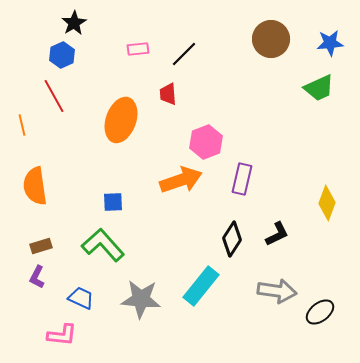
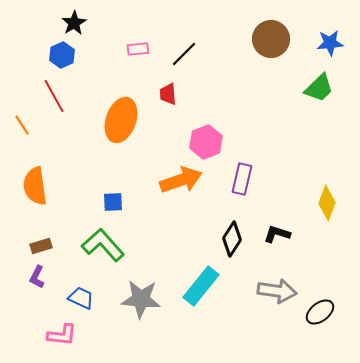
green trapezoid: rotated 20 degrees counterclockwise
orange line: rotated 20 degrees counterclockwise
black L-shape: rotated 136 degrees counterclockwise
